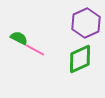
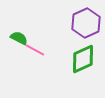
green diamond: moved 3 px right
